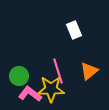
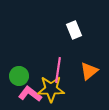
pink line: moved 1 px up; rotated 25 degrees clockwise
